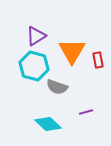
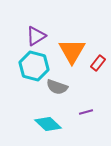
red rectangle: moved 3 px down; rotated 49 degrees clockwise
